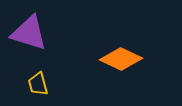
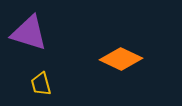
yellow trapezoid: moved 3 px right
